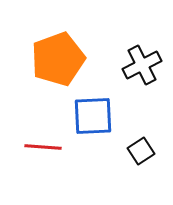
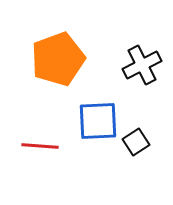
blue square: moved 5 px right, 5 px down
red line: moved 3 px left, 1 px up
black square: moved 5 px left, 9 px up
